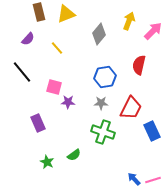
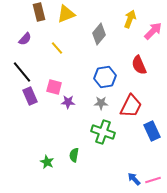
yellow arrow: moved 1 px right, 2 px up
purple semicircle: moved 3 px left
red semicircle: rotated 36 degrees counterclockwise
red trapezoid: moved 2 px up
purple rectangle: moved 8 px left, 27 px up
green semicircle: rotated 136 degrees clockwise
